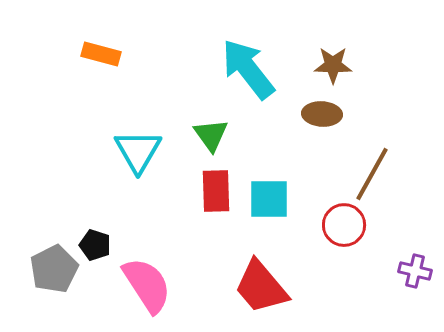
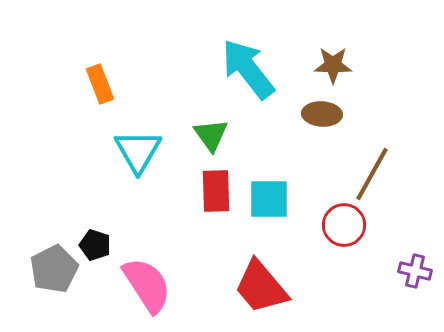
orange rectangle: moved 1 px left, 30 px down; rotated 54 degrees clockwise
